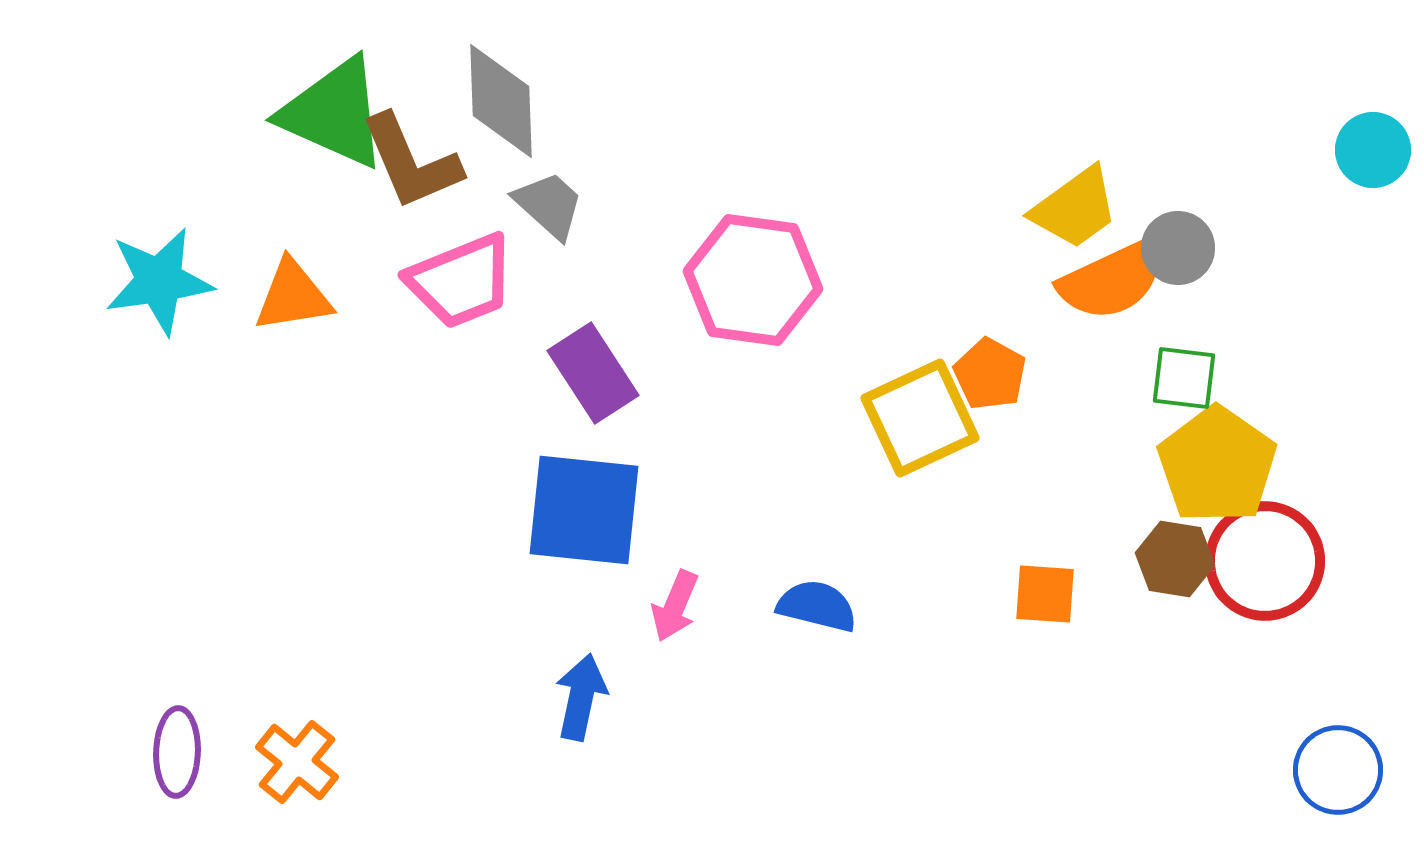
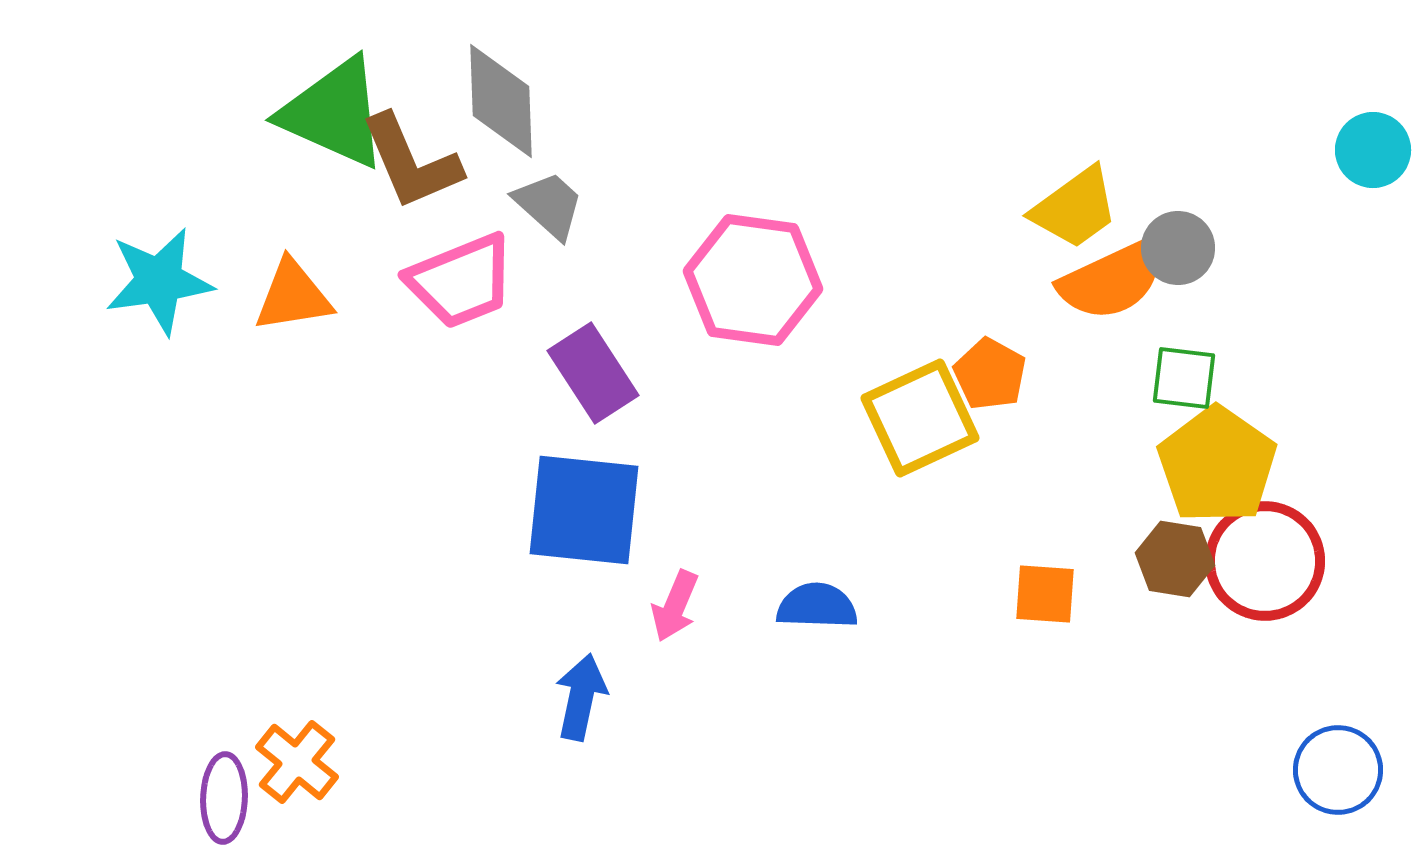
blue semicircle: rotated 12 degrees counterclockwise
purple ellipse: moved 47 px right, 46 px down
